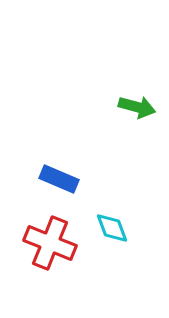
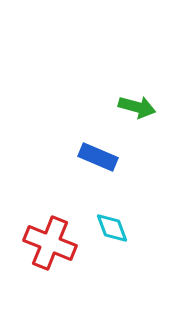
blue rectangle: moved 39 px right, 22 px up
